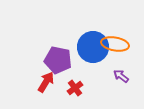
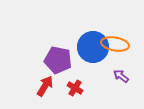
red arrow: moved 1 px left, 4 px down
red cross: rotated 21 degrees counterclockwise
